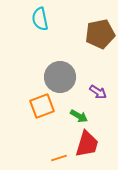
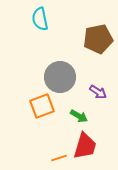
brown pentagon: moved 2 px left, 5 px down
red trapezoid: moved 2 px left, 2 px down
